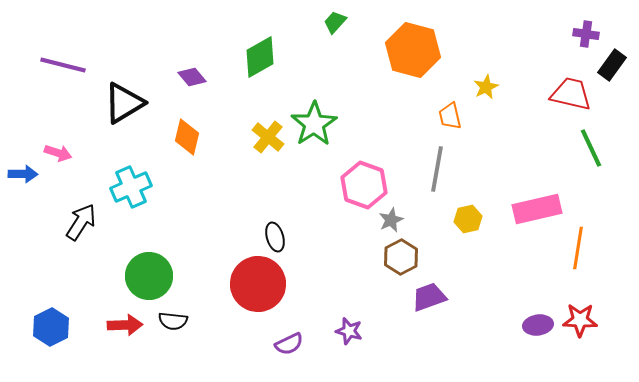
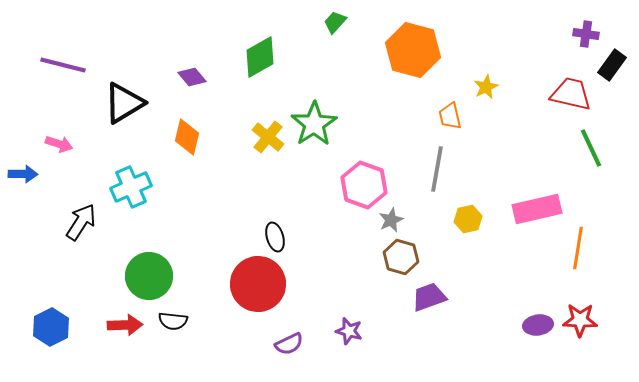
pink arrow: moved 1 px right, 9 px up
brown hexagon: rotated 16 degrees counterclockwise
